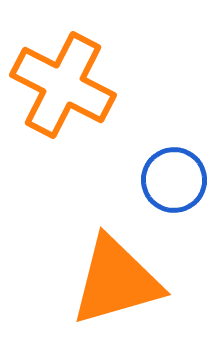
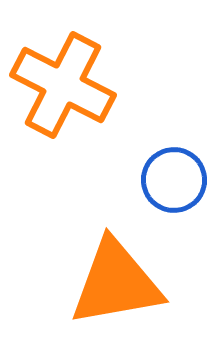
orange triangle: moved 2 px down; rotated 6 degrees clockwise
